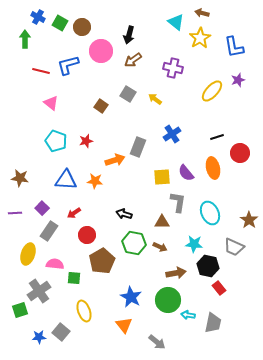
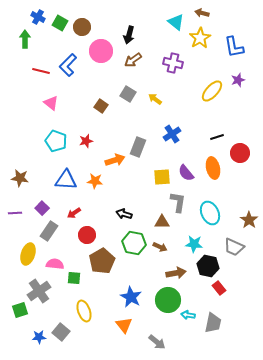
blue L-shape at (68, 65): rotated 30 degrees counterclockwise
purple cross at (173, 68): moved 5 px up
